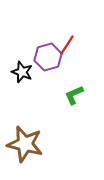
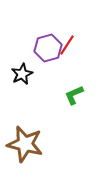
purple hexagon: moved 9 px up
black star: moved 2 px down; rotated 25 degrees clockwise
